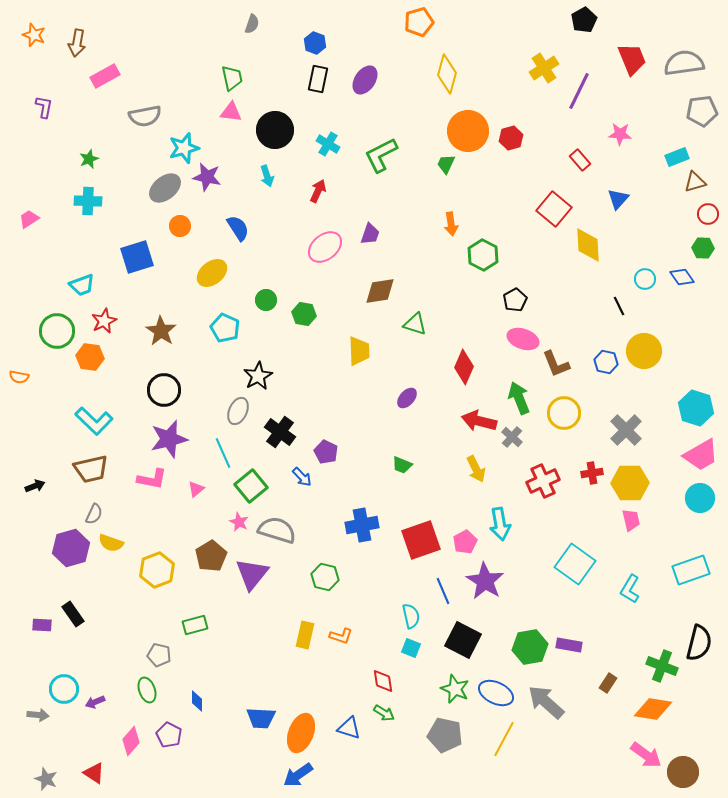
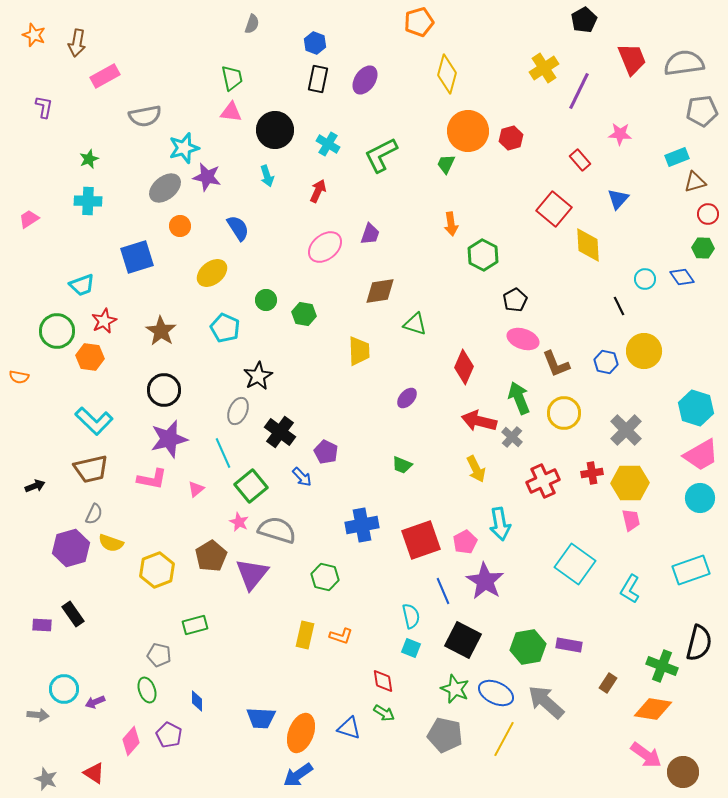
green hexagon at (530, 647): moved 2 px left
